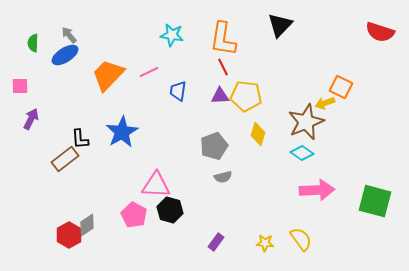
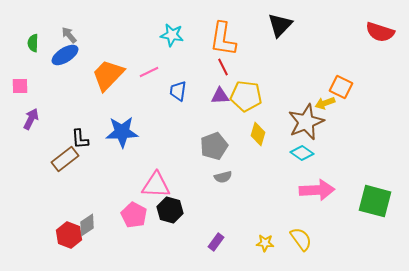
blue star: rotated 28 degrees clockwise
red hexagon: rotated 10 degrees counterclockwise
